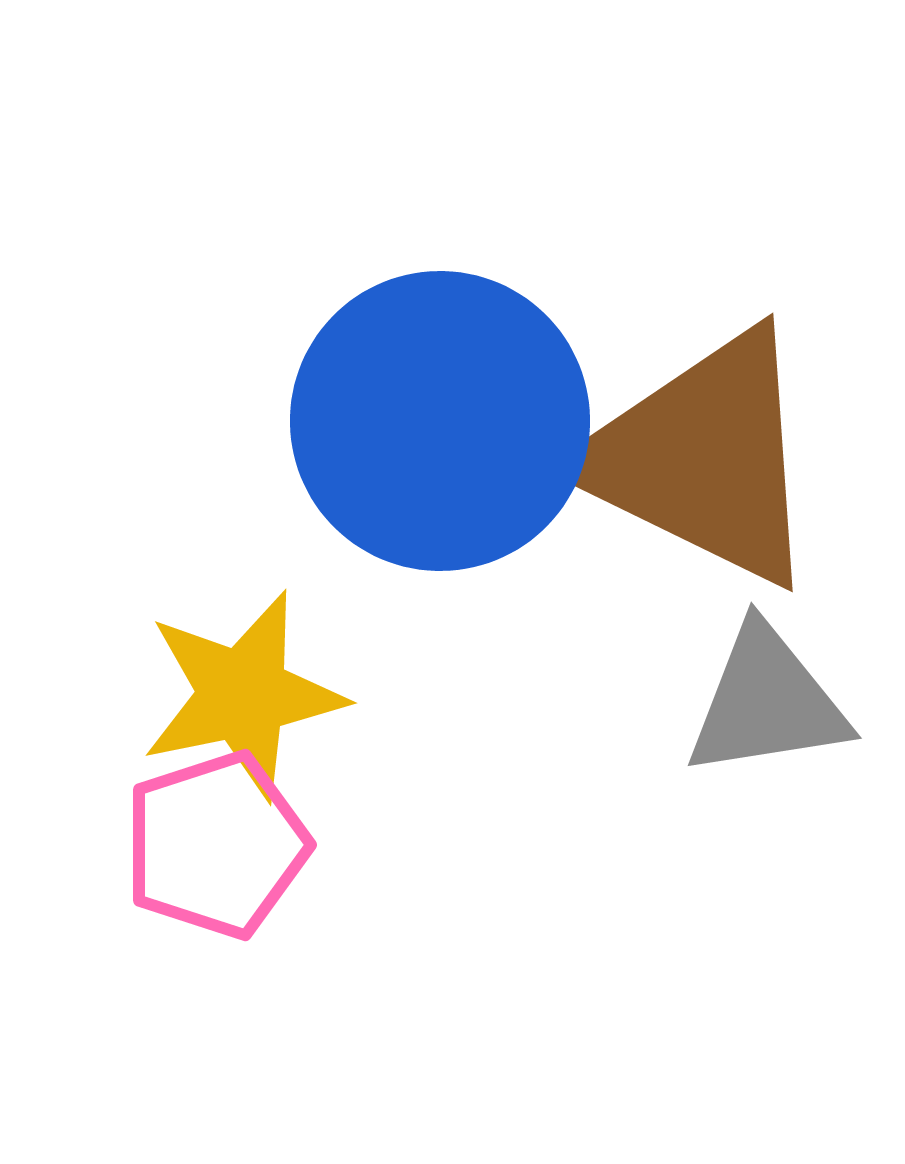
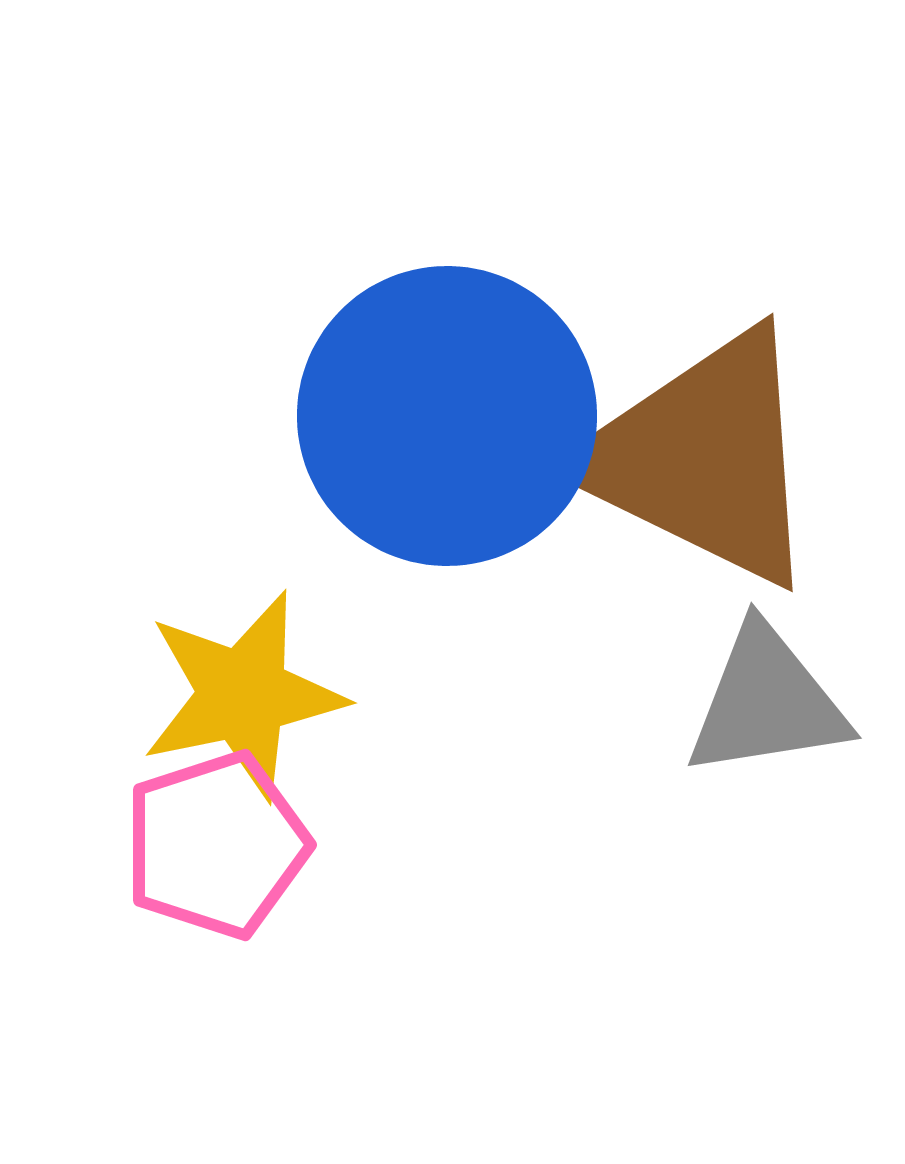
blue circle: moved 7 px right, 5 px up
